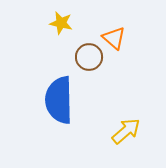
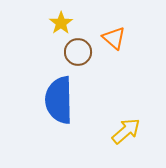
yellow star: rotated 25 degrees clockwise
brown circle: moved 11 px left, 5 px up
